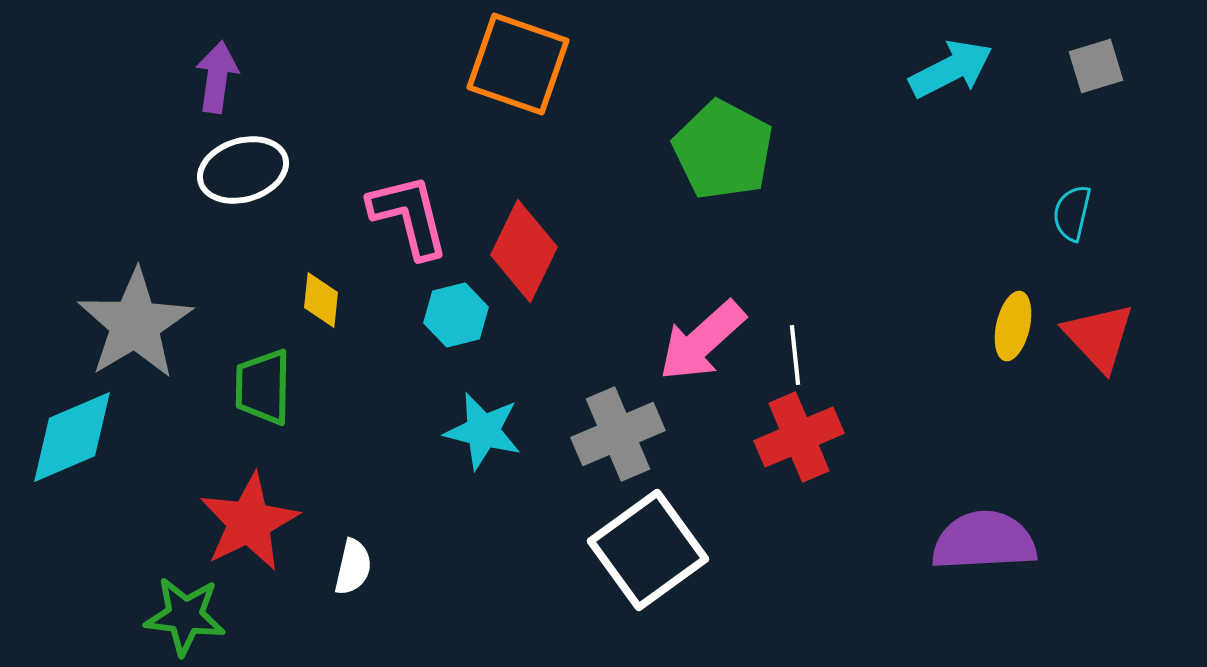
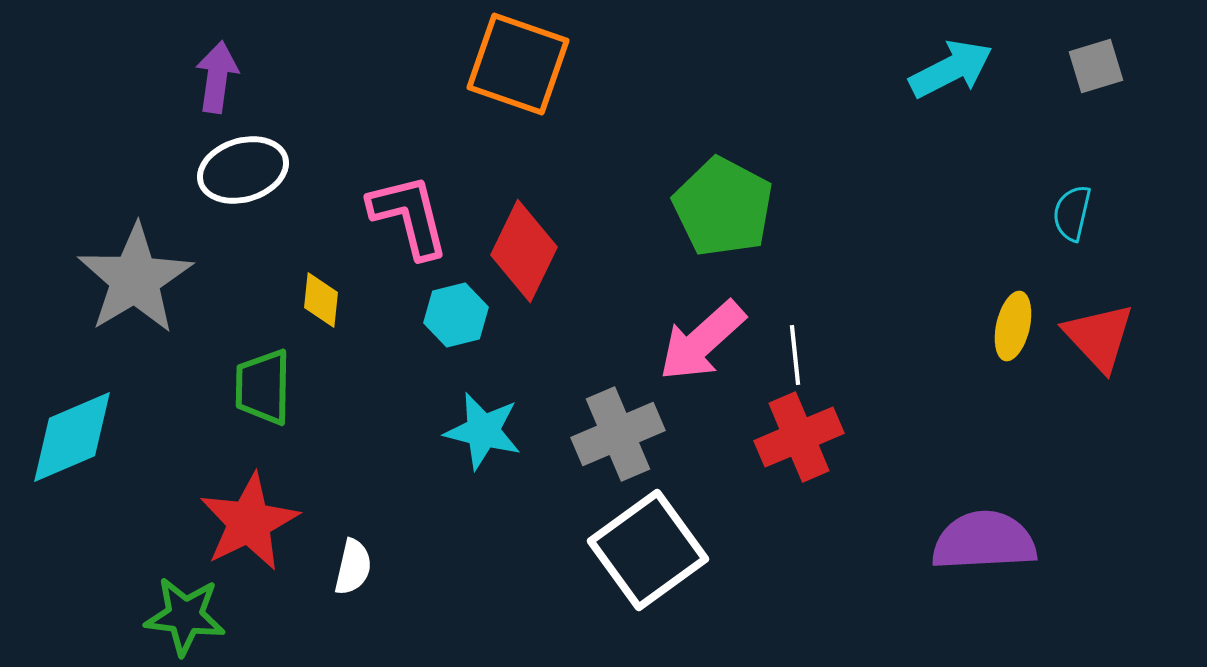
green pentagon: moved 57 px down
gray star: moved 45 px up
